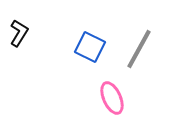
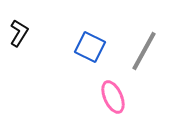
gray line: moved 5 px right, 2 px down
pink ellipse: moved 1 px right, 1 px up
